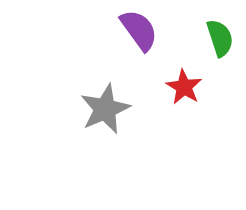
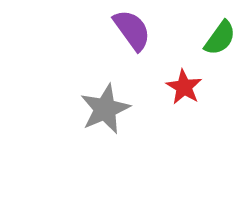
purple semicircle: moved 7 px left
green semicircle: rotated 54 degrees clockwise
